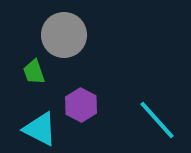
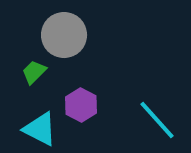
green trapezoid: rotated 64 degrees clockwise
